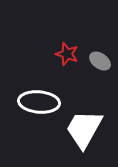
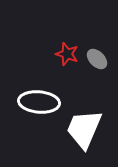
gray ellipse: moved 3 px left, 2 px up; rotated 10 degrees clockwise
white trapezoid: rotated 6 degrees counterclockwise
